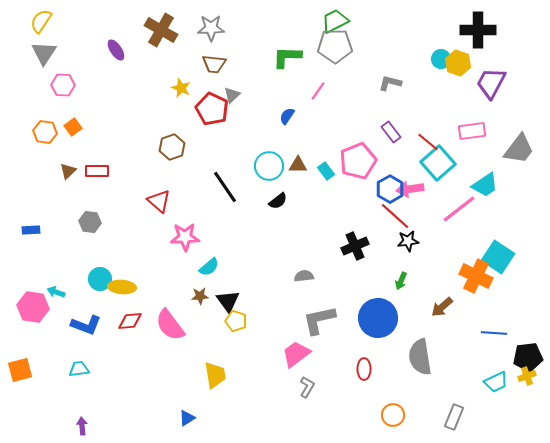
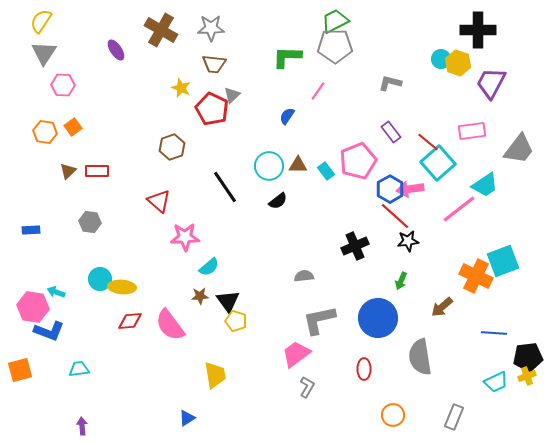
cyan square at (498, 257): moved 5 px right, 4 px down; rotated 36 degrees clockwise
blue L-shape at (86, 325): moved 37 px left, 6 px down
